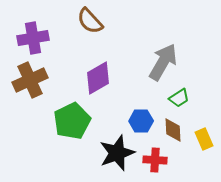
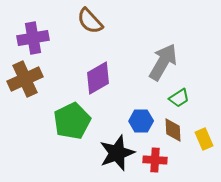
brown cross: moved 5 px left, 1 px up
